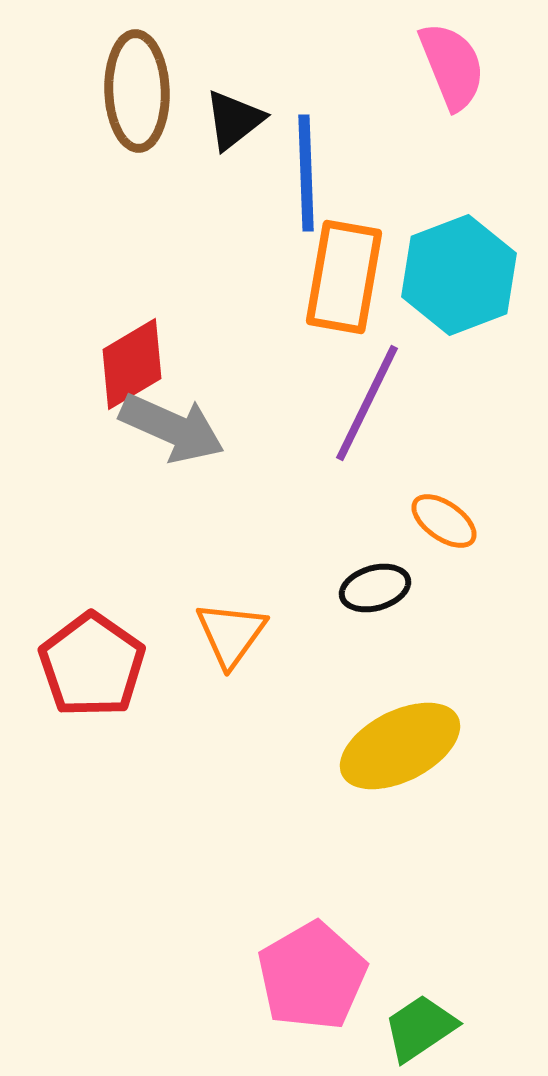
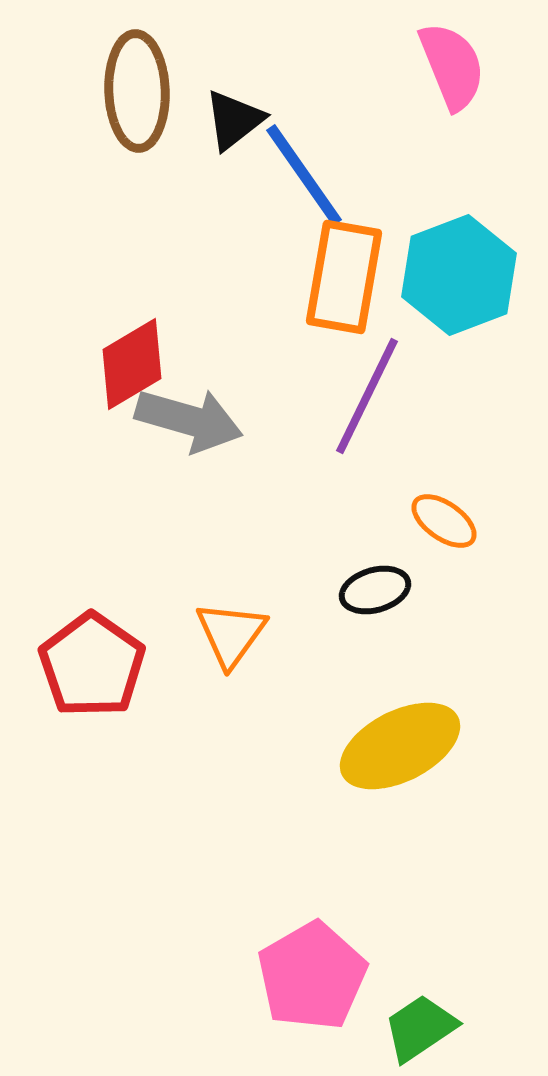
blue line: moved 2 px left, 2 px down; rotated 33 degrees counterclockwise
purple line: moved 7 px up
gray arrow: moved 17 px right, 8 px up; rotated 8 degrees counterclockwise
black ellipse: moved 2 px down
